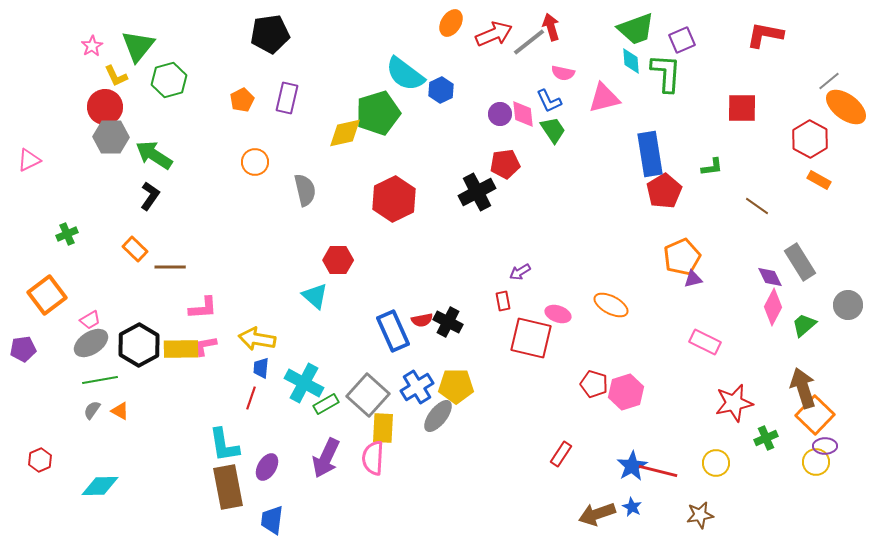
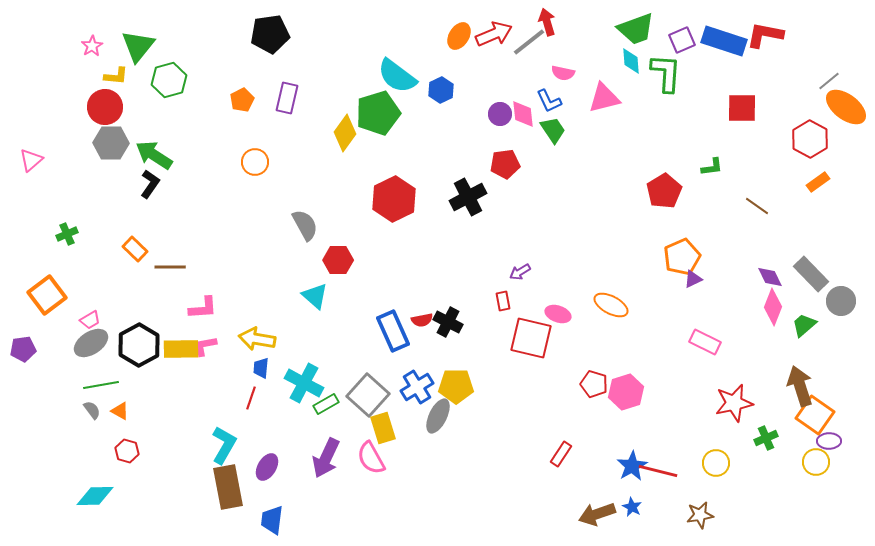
orange ellipse at (451, 23): moved 8 px right, 13 px down
red arrow at (551, 27): moved 4 px left, 5 px up
cyan semicircle at (405, 74): moved 8 px left, 2 px down
yellow L-shape at (116, 76): rotated 60 degrees counterclockwise
yellow diamond at (345, 133): rotated 42 degrees counterclockwise
gray hexagon at (111, 137): moved 6 px down
blue rectangle at (650, 154): moved 74 px right, 113 px up; rotated 63 degrees counterclockwise
pink triangle at (29, 160): moved 2 px right; rotated 15 degrees counterclockwise
orange rectangle at (819, 180): moved 1 px left, 2 px down; rotated 65 degrees counterclockwise
gray semicircle at (305, 190): moved 35 px down; rotated 16 degrees counterclockwise
black cross at (477, 192): moved 9 px left, 5 px down
black L-shape at (150, 196): moved 12 px up
gray rectangle at (800, 262): moved 11 px right, 12 px down; rotated 12 degrees counterclockwise
purple triangle at (693, 279): rotated 12 degrees counterclockwise
gray circle at (848, 305): moved 7 px left, 4 px up
pink diamond at (773, 307): rotated 6 degrees counterclockwise
green line at (100, 380): moved 1 px right, 5 px down
brown arrow at (803, 388): moved 3 px left, 2 px up
gray semicircle at (92, 410): rotated 108 degrees clockwise
orange square at (815, 415): rotated 9 degrees counterclockwise
gray ellipse at (438, 416): rotated 12 degrees counterclockwise
yellow rectangle at (383, 428): rotated 20 degrees counterclockwise
cyan L-shape at (224, 445): rotated 141 degrees counterclockwise
purple ellipse at (825, 446): moved 4 px right, 5 px up
pink semicircle at (373, 458): moved 2 px left; rotated 32 degrees counterclockwise
red hexagon at (40, 460): moved 87 px right, 9 px up; rotated 20 degrees counterclockwise
cyan diamond at (100, 486): moved 5 px left, 10 px down
